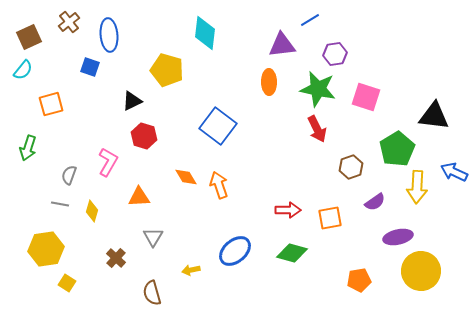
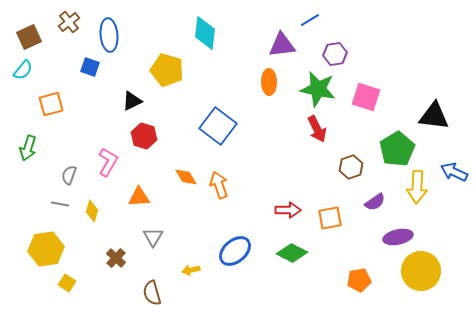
green diamond at (292, 253): rotated 12 degrees clockwise
